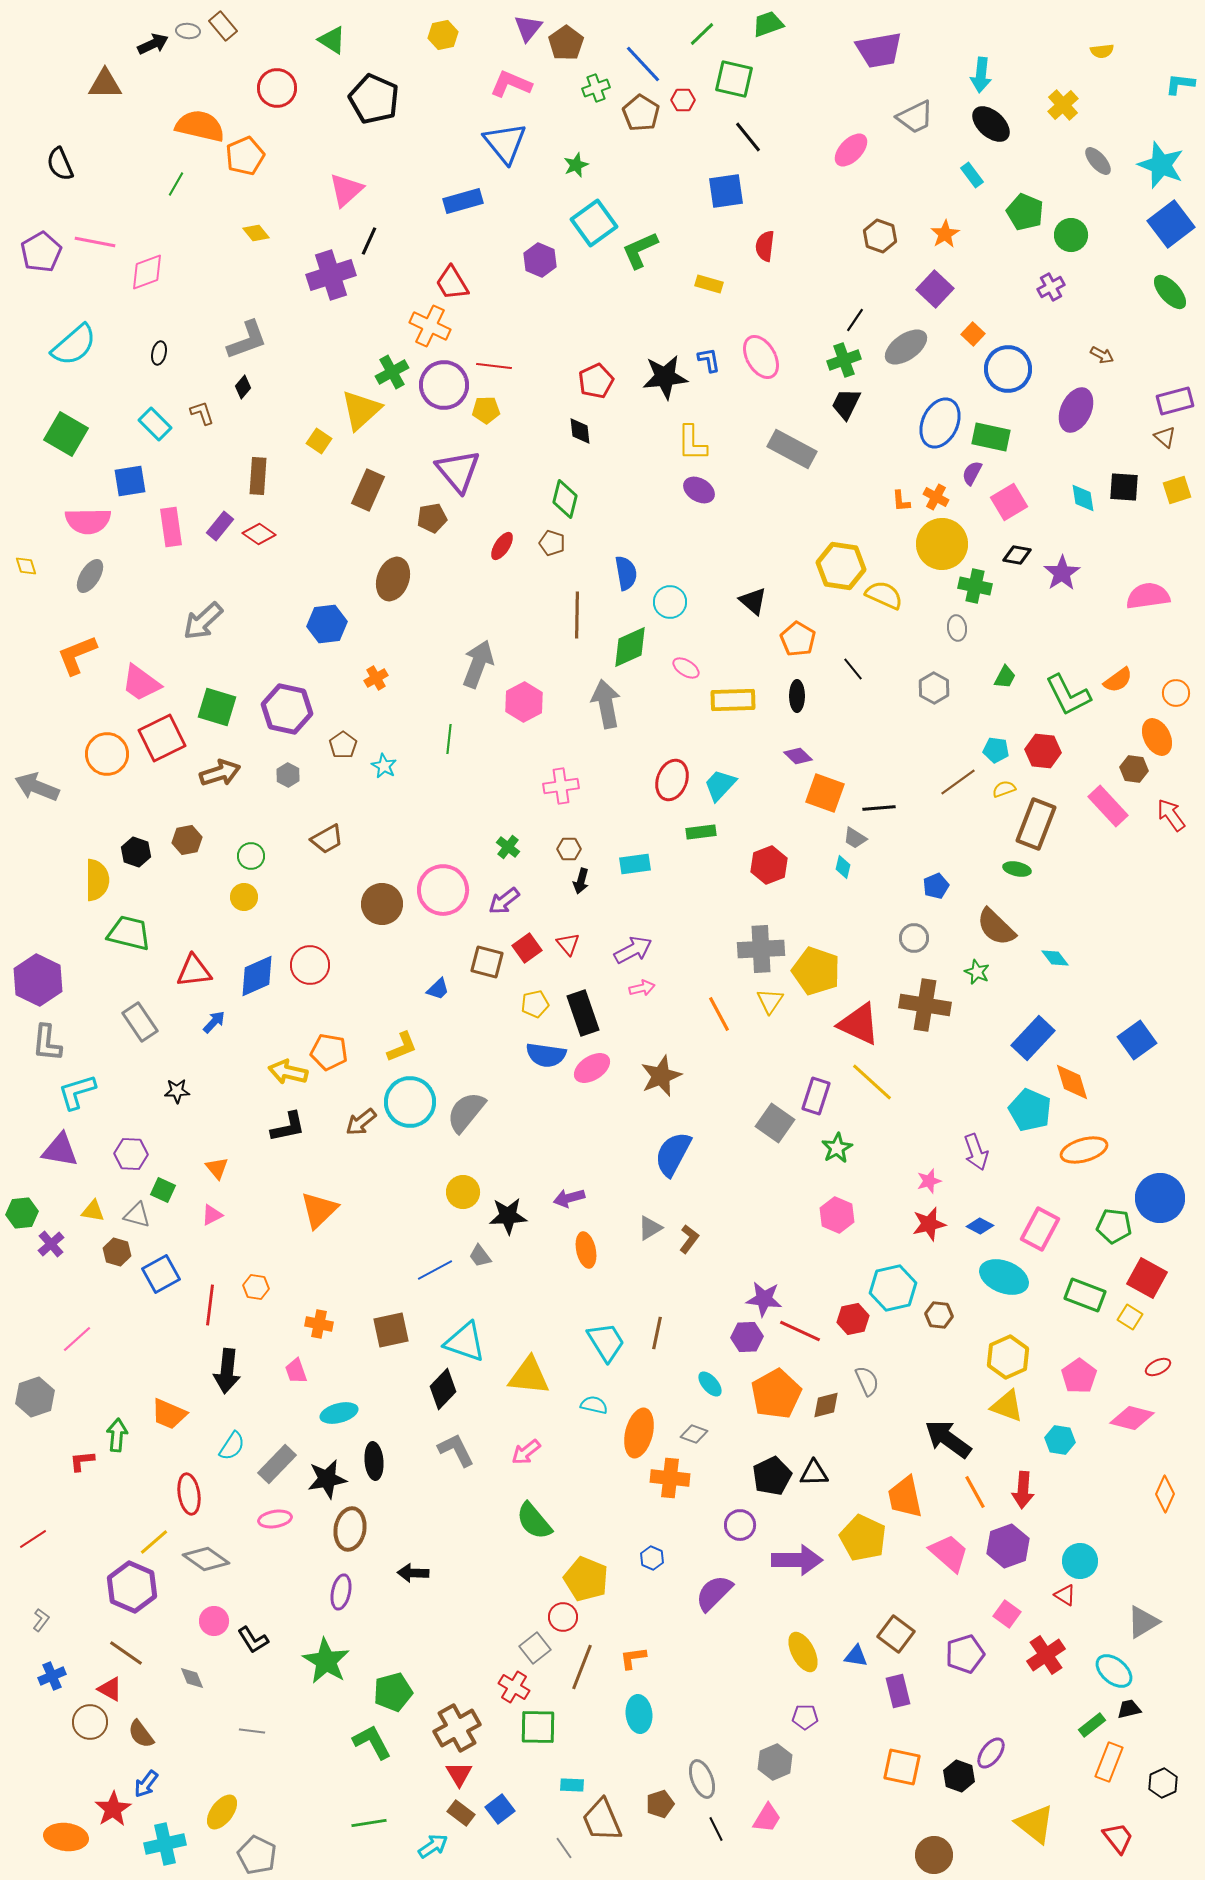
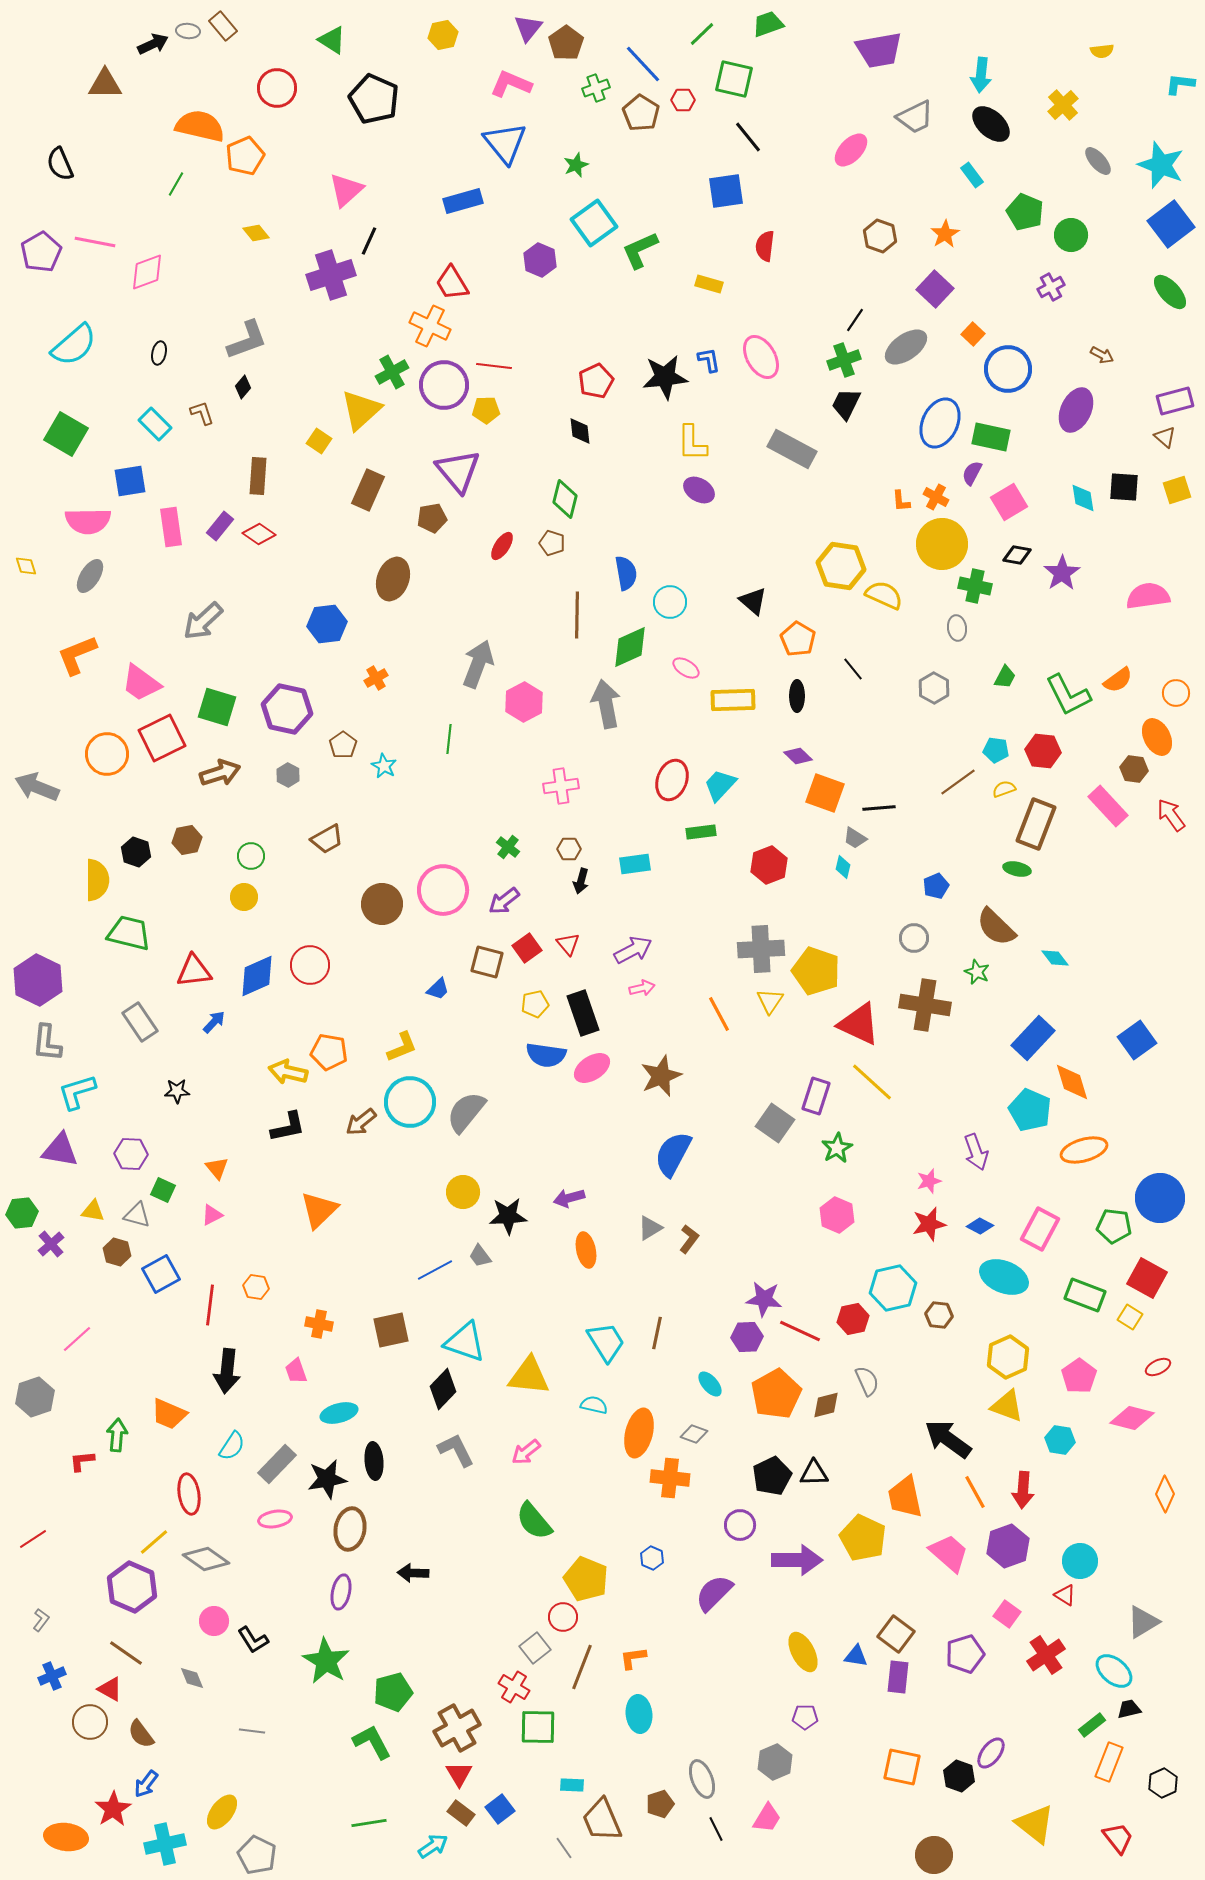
purple rectangle at (898, 1691): moved 14 px up; rotated 20 degrees clockwise
